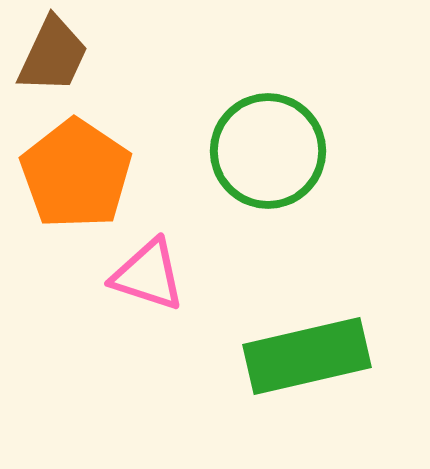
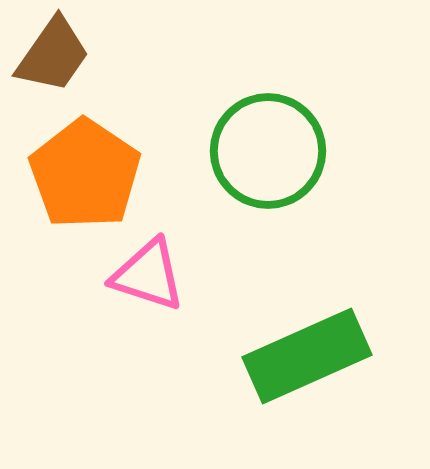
brown trapezoid: rotated 10 degrees clockwise
orange pentagon: moved 9 px right
green rectangle: rotated 11 degrees counterclockwise
